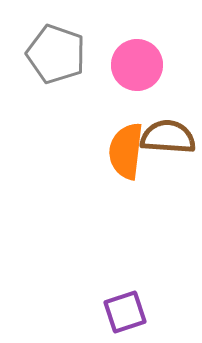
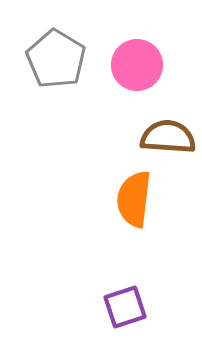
gray pentagon: moved 5 px down; rotated 12 degrees clockwise
orange semicircle: moved 8 px right, 48 px down
purple square: moved 5 px up
